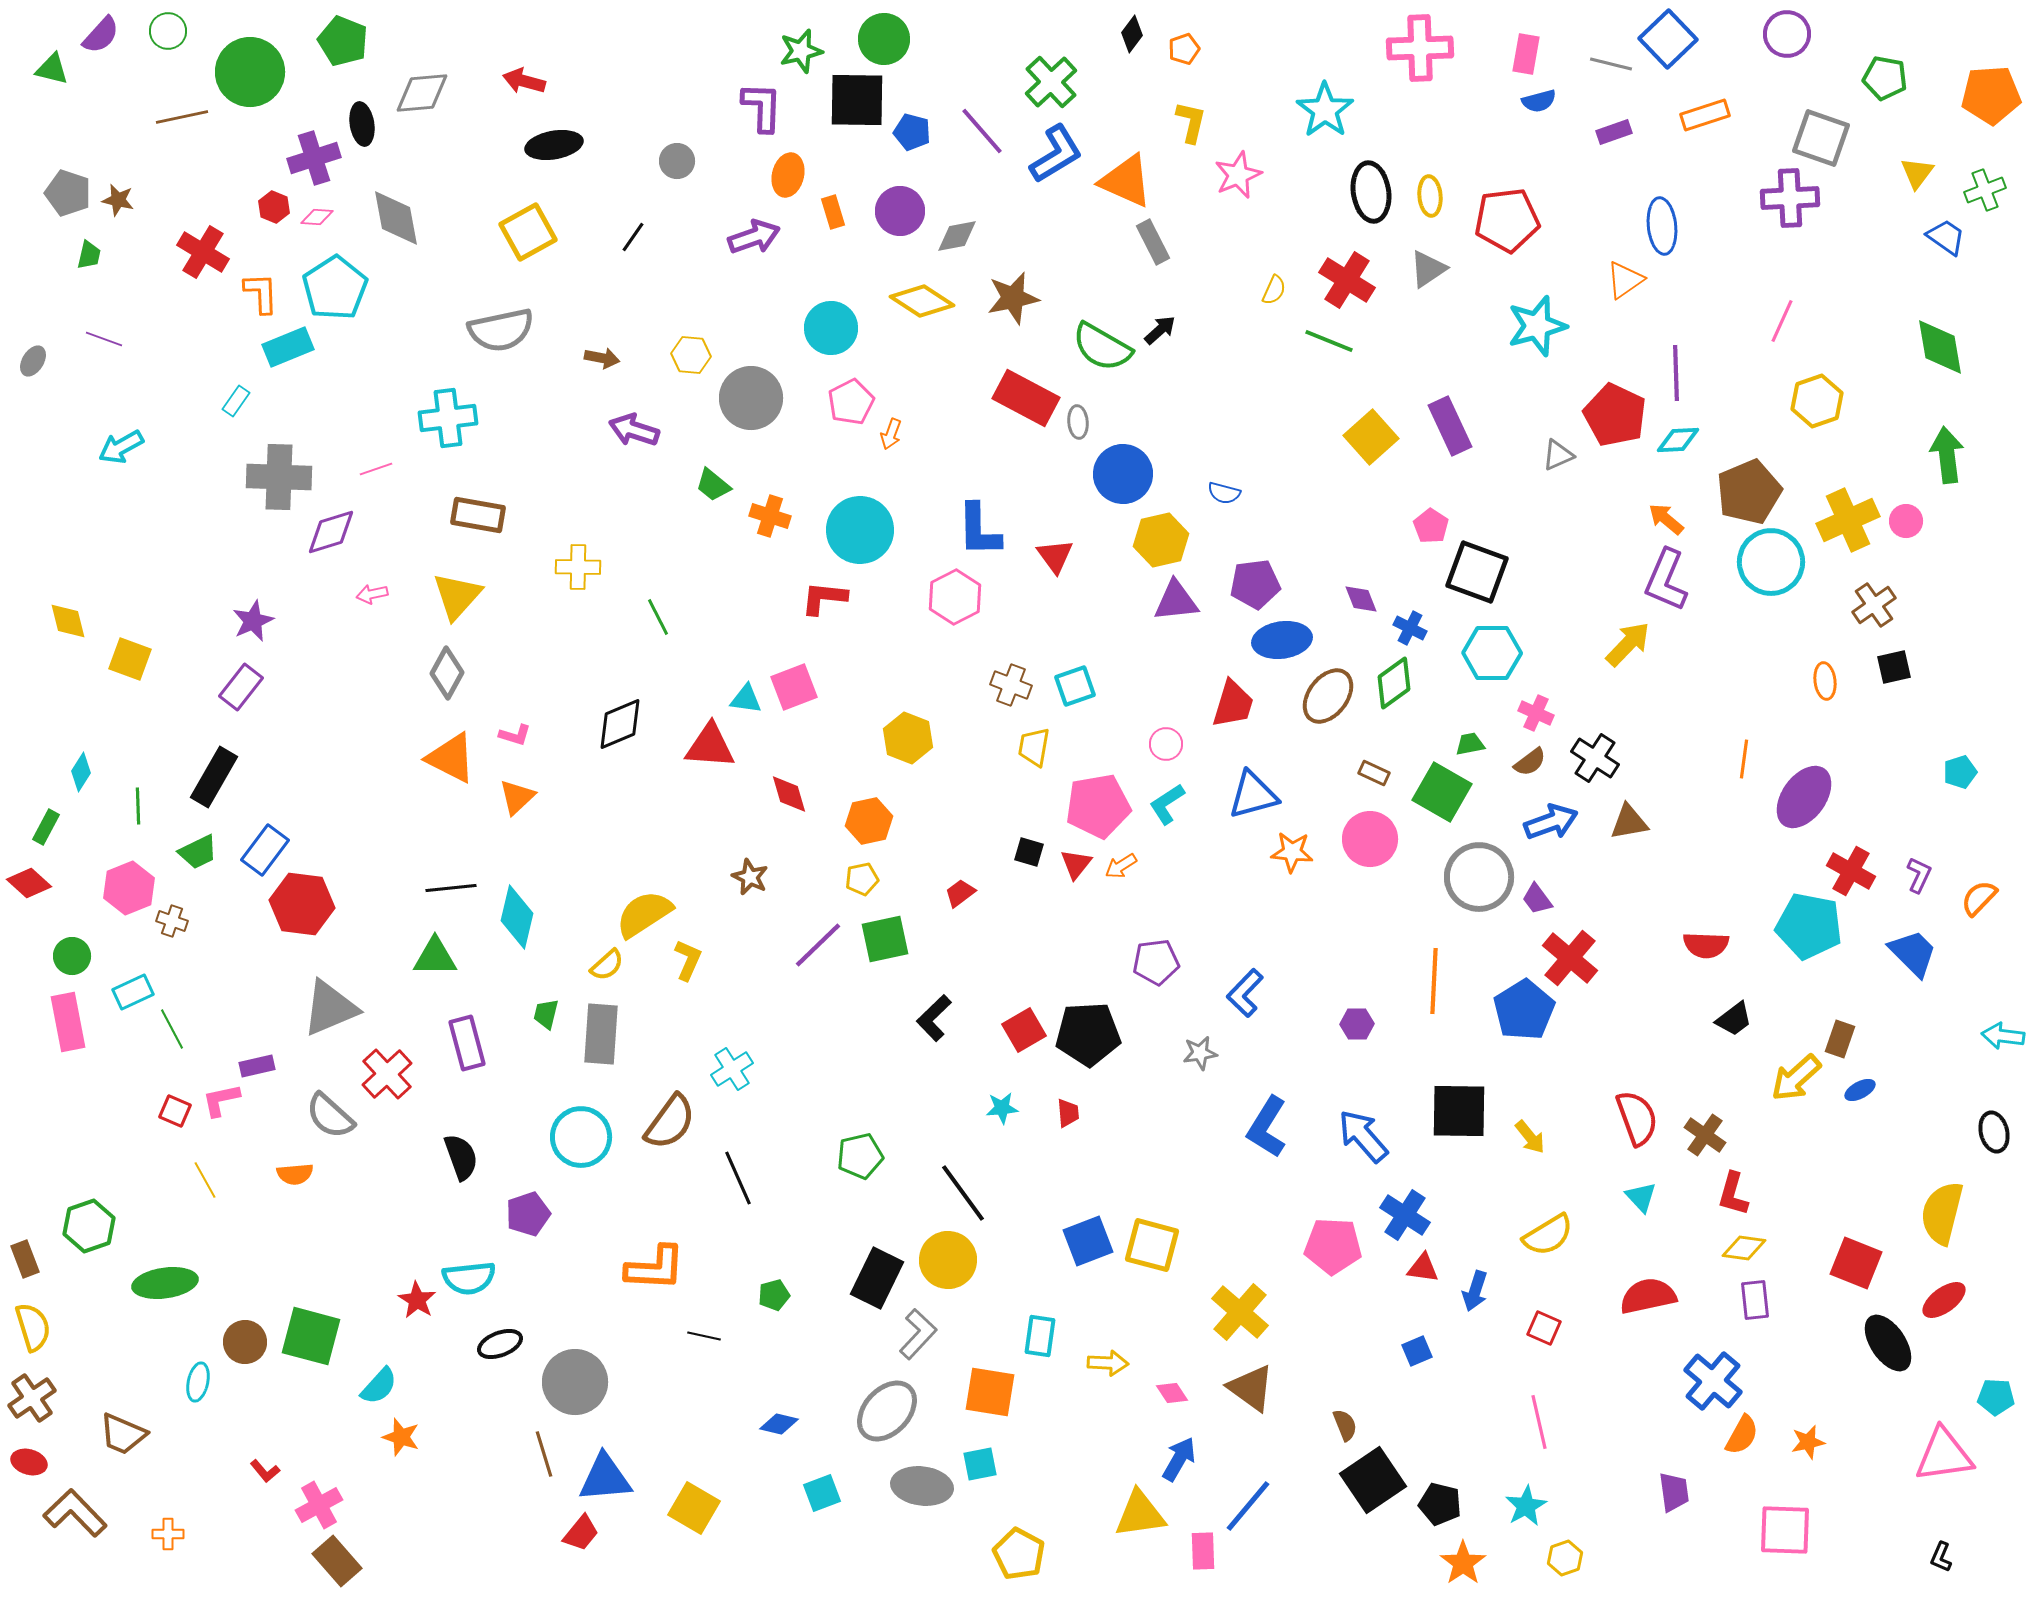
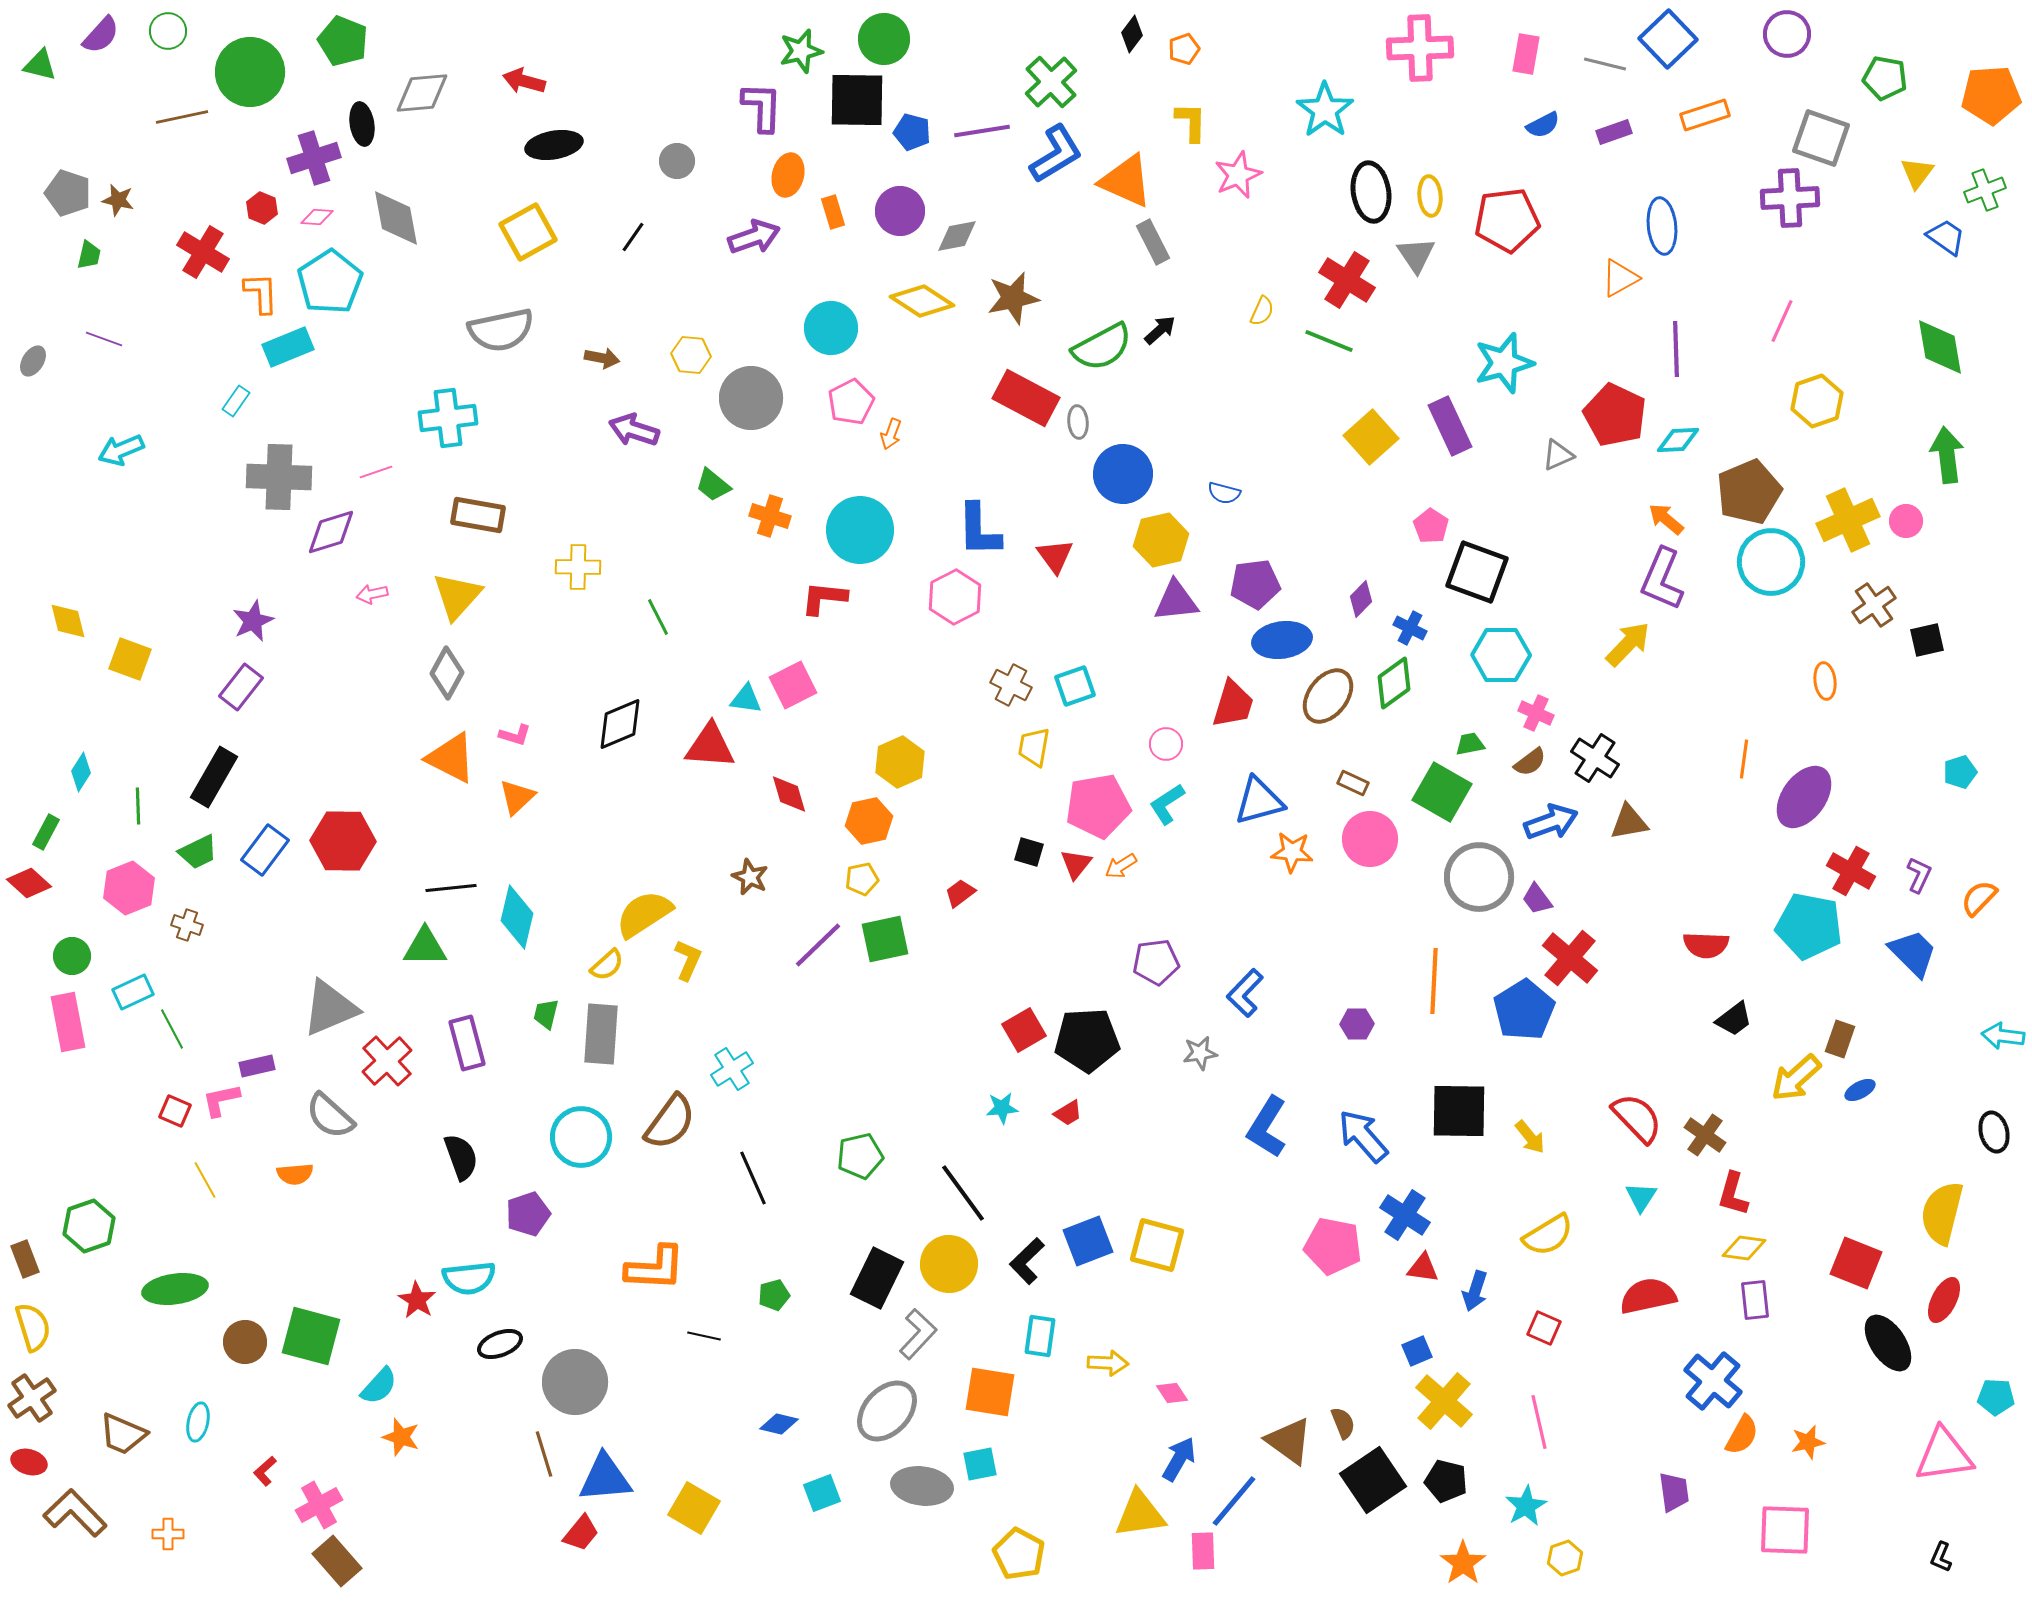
gray line at (1611, 64): moved 6 px left
green triangle at (52, 69): moved 12 px left, 4 px up
blue semicircle at (1539, 101): moved 4 px right, 24 px down; rotated 12 degrees counterclockwise
yellow L-shape at (1191, 122): rotated 12 degrees counterclockwise
purple line at (982, 131): rotated 58 degrees counterclockwise
red hexagon at (274, 207): moved 12 px left, 1 px down
gray triangle at (1428, 269): moved 12 px left, 14 px up; rotated 30 degrees counterclockwise
orange triangle at (1625, 280): moved 5 px left, 2 px up; rotated 6 degrees clockwise
cyan pentagon at (335, 288): moved 5 px left, 6 px up
yellow semicircle at (1274, 290): moved 12 px left, 21 px down
cyan star at (1537, 326): moved 33 px left, 37 px down
green semicircle at (1102, 347): rotated 58 degrees counterclockwise
purple line at (1676, 373): moved 24 px up
cyan arrow at (121, 447): moved 3 px down; rotated 6 degrees clockwise
pink line at (376, 469): moved 3 px down
purple L-shape at (1666, 580): moved 4 px left, 1 px up
purple diamond at (1361, 599): rotated 66 degrees clockwise
cyan hexagon at (1492, 653): moved 9 px right, 2 px down
black square at (1894, 667): moved 33 px right, 27 px up
brown cross at (1011, 685): rotated 6 degrees clockwise
pink square at (794, 687): moved 1 px left, 2 px up; rotated 6 degrees counterclockwise
yellow hexagon at (908, 738): moved 8 px left, 24 px down; rotated 15 degrees clockwise
brown rectangle at (1374, 773): moved 21 px left, 10 px down
blue triangle at (1253, 795): moved 6 px right, 6 px down
green rectangle at (46, 827): moved 5 px down
red hexagon at (302, 904): moved 41 px right, 63 px up; rotated 6 degrees counterclockwise
brown cross at (172, 921): moved 15 px right, 4 px down
green triangle at (435, 957): moved 10 px left, 10 px up
black L-shape at (934, 1018): moved 93 px right, 243 px down
black pentagon at (1088, 1034): moved 1 px left, 6 px down
red cross at (387, 1074): moved 13 px up
red trapezoid at (1068, 1113): rotated 64 degrees clockwise
red semicircle at (1637, 1118): rotated 24 degrees counterclockwise
black line at (738, 1178): moved 15 px right
cyan triangle at (1641, 1197): rotated 16 degrees clockwise
yellow square at (1152, 1245): moved 5 px right
pink pentagon at (1333, 1246): rotated 8 degrees clockwise
yellow circle at (948, 1260): moved 1 px right, 4 px down
green ellipse at (165, 1283): moved 10 px right, 6 px down
red ellipse at (1944, 1300): rotated 27 degrees counterclockwise
yellow cross at (1240, 1312): moved 204 px right, 89 px down
cyan ellipse at (198, 1382): moved 40 px down
brown triangle at (1251, 1388): moved 38 px right, 53 px down
brown semicircle at (1345, 1425): moved 2 px left, 2 px up
red L-shape at (265, 1471): rotated 88 degrees clockwise
black pentagon at (1440, 1504): moved 6 px right, 23 px up
blue line at (1248, 1506): moved 14 px left, 5 px up
